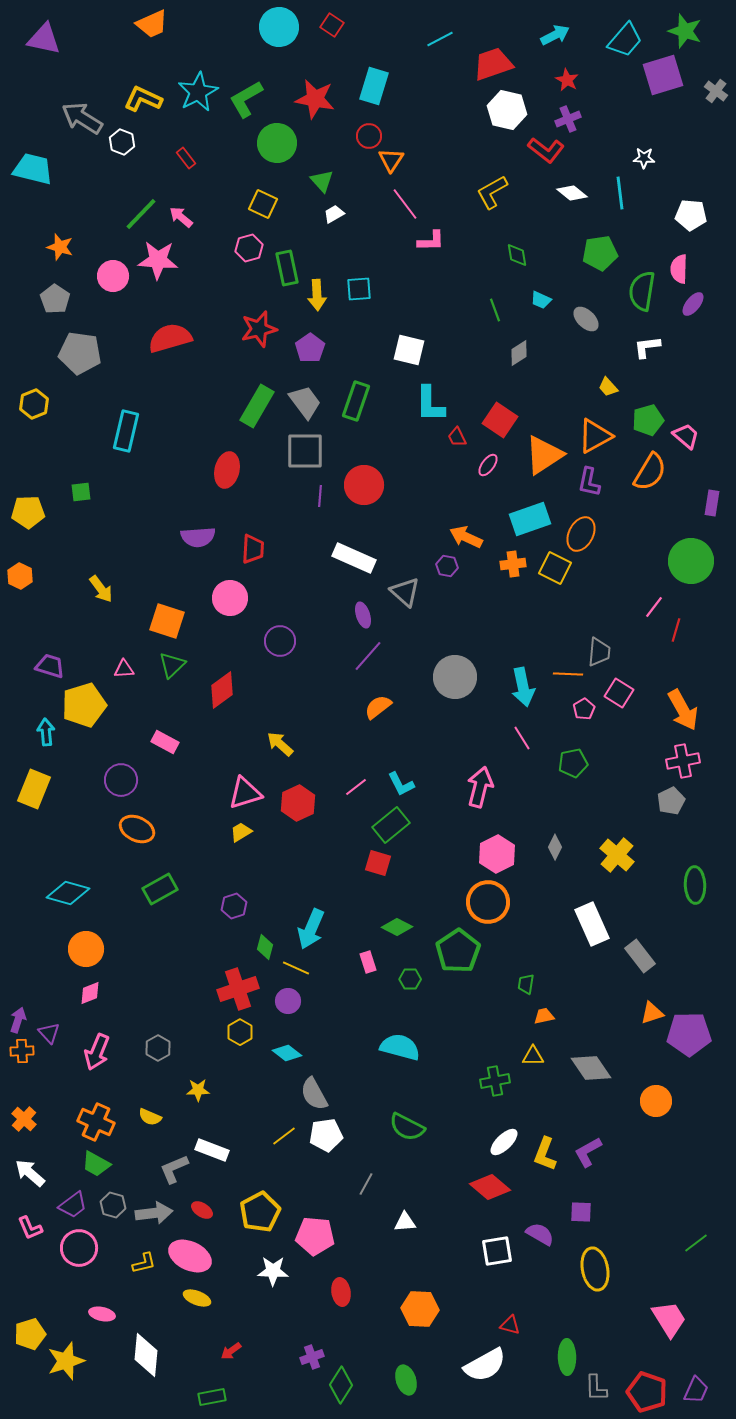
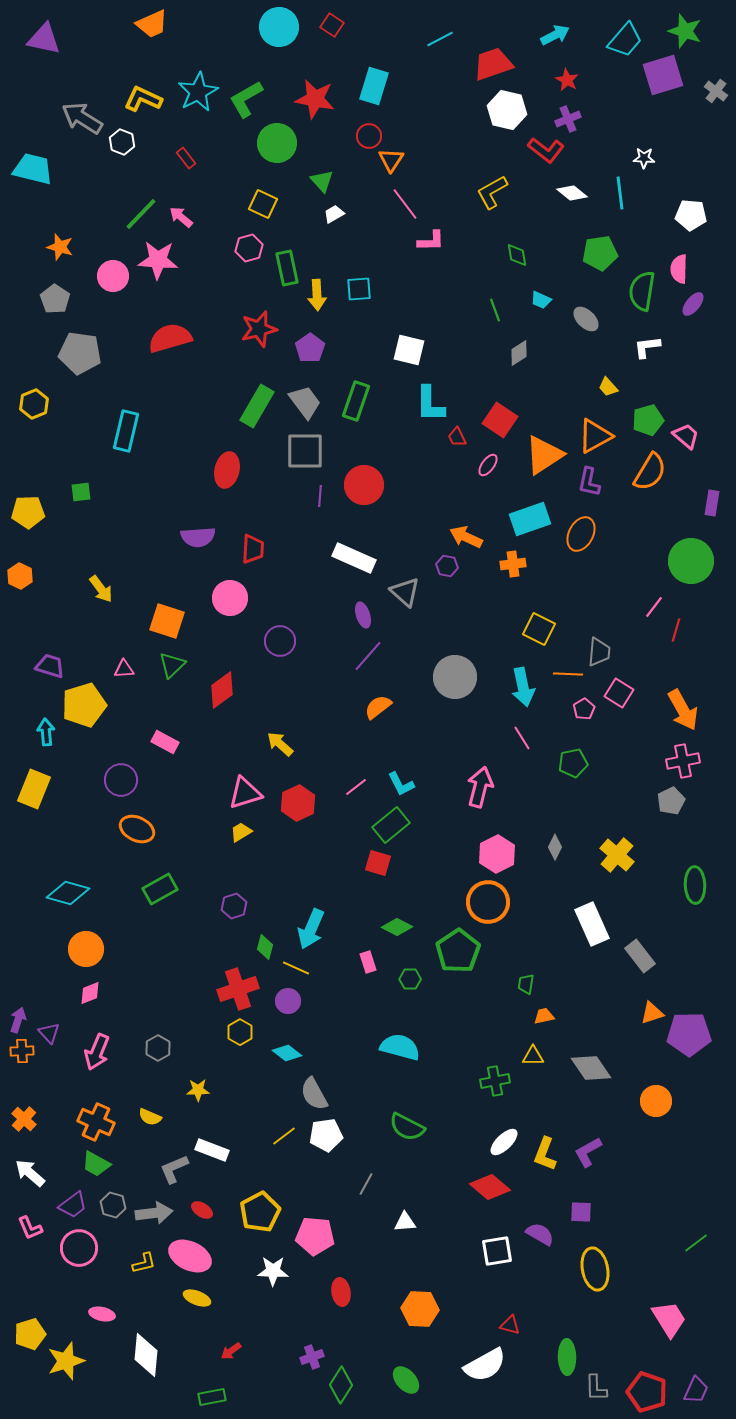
yellow square at (555, 568): moved 16 px left, 61 px down
green ellipse at (406, 1380): rotated 24 degrees counterclockwise
